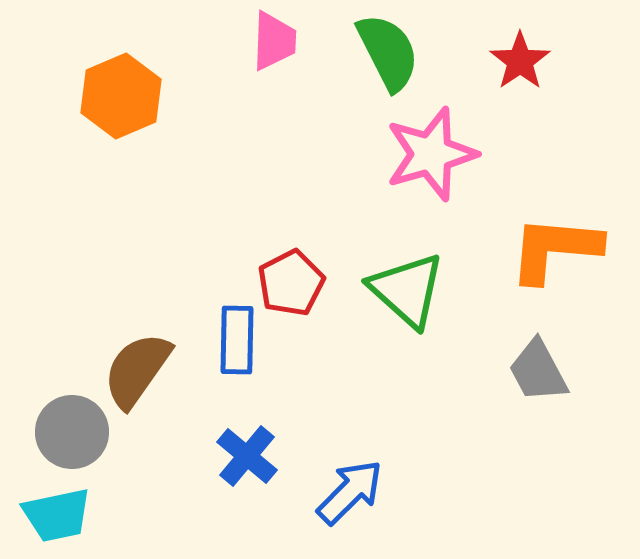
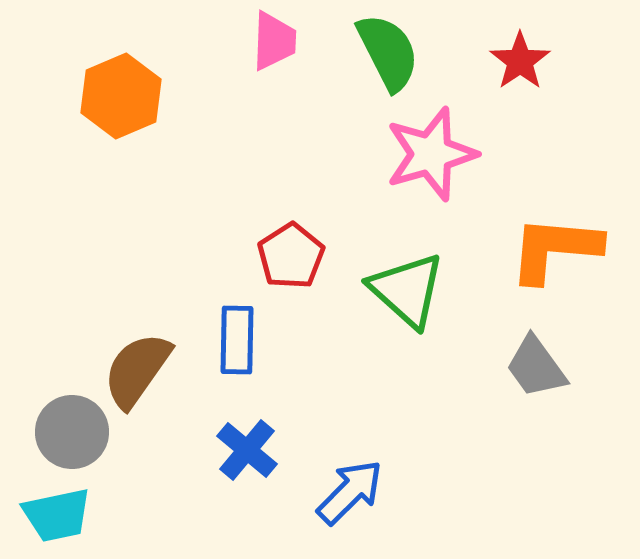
red pentagon: moved 27 px up; rotated 6 degrees counterclockwise
gray trapezoid: moved 2 px left, 4 px up; rotated 8 degrees counterclockwise
blue cross: moved 6 px up
